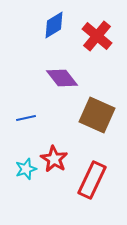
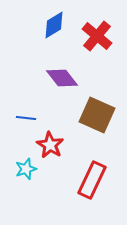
blue line: rotated 18 degrees clockwise
red star: moved 4 px left, 14 px up
